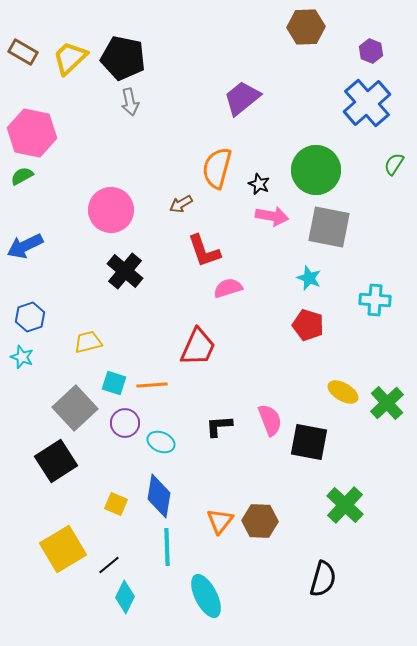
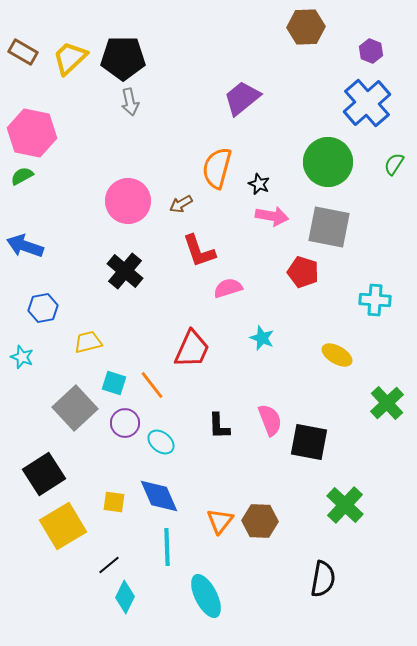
black pentagon at (123, 58): rotated 12 degrees counterclockwise
green circle at (316, 170): moved 12 px right, 8 px up
pink circle at (111, 210): moved 17 px right, 9 px up
blue arrow at (25, 246): rotated 45 degrees clockwise
red L-shape at (204, 251): moved 5 px left
cyan star at (309, 278): moved 47 px left, 60 px down
blue hexagon at (30, 317): moved 13 px right, 9 px up; rotated 8 degrees clockwise
red pentagon at (308, 325): moved 5 px left, 53 px up
red trapezoid at (198, 347): moved 6 px left, 2 px down
orange line at (152, 385): rotated 56 degrees clockwise
yellow ellipse at (343, 392): moved 6 px left, 37 px up
black L-shape at (219, 426): rotated 88 degrees counterclockwise
cyan ellipse at (161, 442): rotated 16 degrees clockwise
black square at (56, 461): moved 12 px left, 13 px down
blue diamond at (159, 496): rotated 33 degrees counterclockwise
yellow square at (116, 504): moved 2 px left, 2 px up; rotated 15 degrees counterclockwise
yellow square at (63, 549): moved 23 px up
black semicircle at (323, 579): rotated 6 degrees counterclockwise
